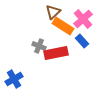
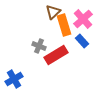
orange rectangle: moved 1 px right, 1 px up; rotated 40 degrees clockwise
red rectangle: moved 2 px down; rotated 20 degrees counterclockwise
